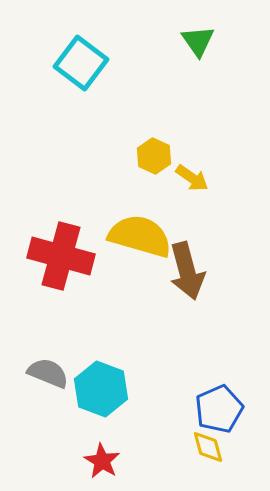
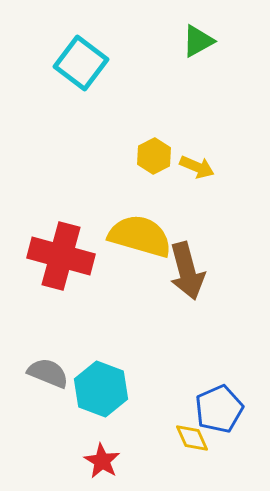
green triangle: rotated 36 degrees clockwise
yellow hexagon: rotated 8 degrees clockwise
yellow arrow: moved 5 px right, 11 px up; rotated 12 degrees counterclockwise
yellow diamond: moved 16 px left, 9 px up; rotated 9 degrees counterclockwise
